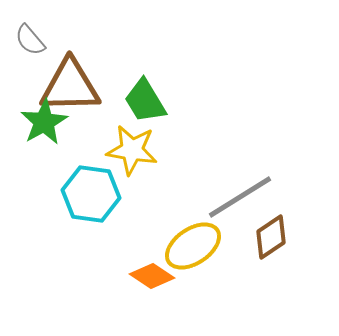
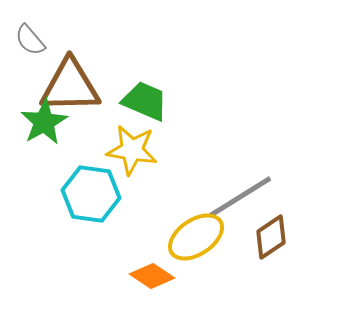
green trapezoid: rotated 144 degrees clockwise
yellow ellipse: moved 3 px right, 9 px up
